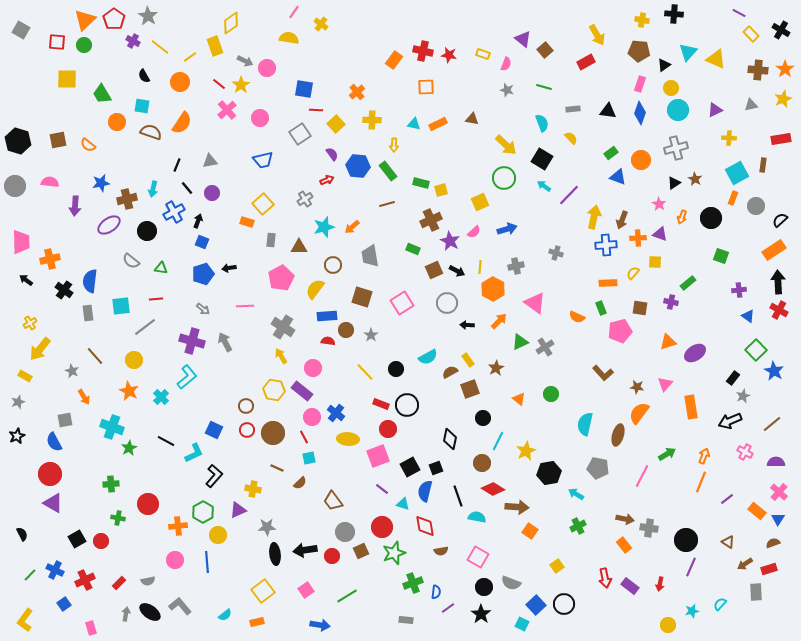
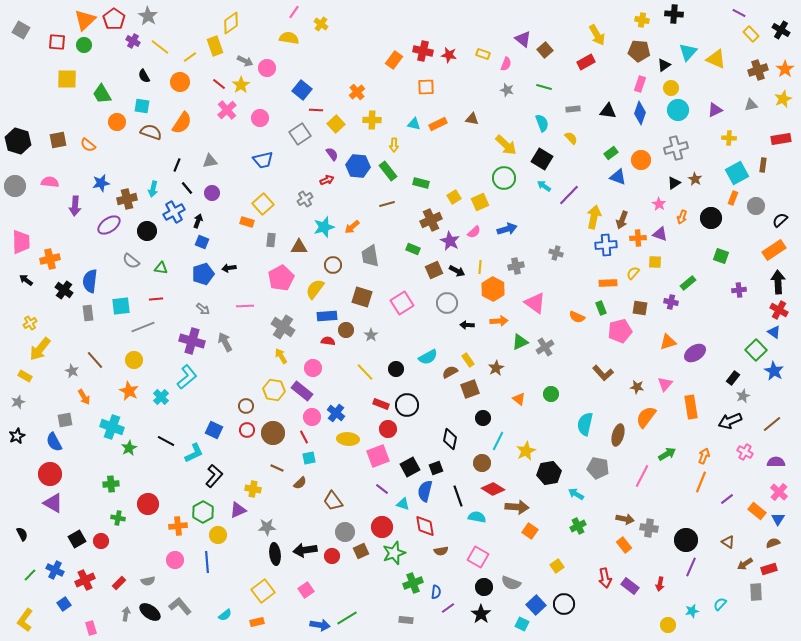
brown cross at (758, 70): rotated 24 degrees counterclockwise
blue square at (304, 89): moved 2 px left, 1 px down; rotated 30 degrees clockwise
yellow square at (441, 190): moved 13 px right, 7 px down; rotated 16 degrees counterclockwise
blue triangle at (748, 316): moved 26 px right, 16 px down
orange arrow at (499, 321): rotated 42 degrees clockwise
gray line at (145, 327): moved 2 px left; rotated 15 degrees clockwise
brown line at (95, 356): moved 4 px down
orange semicircle at (639, 413): moved 7 px right, 4 px down
green line at (347, 596): moved 22 px down
